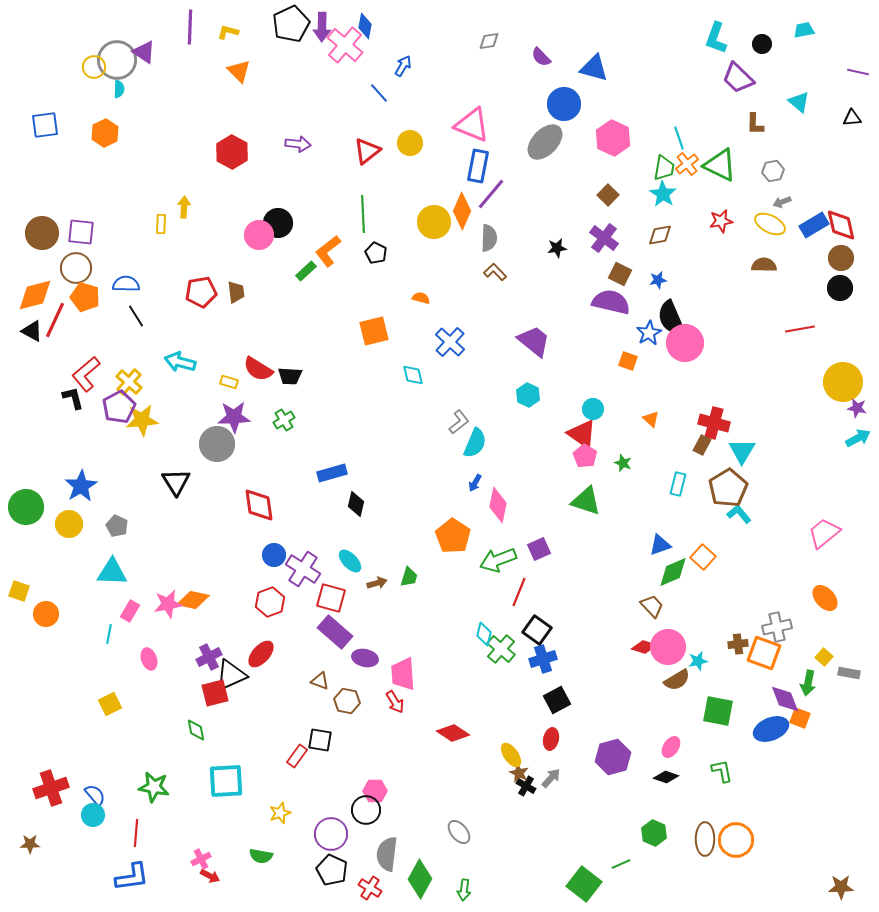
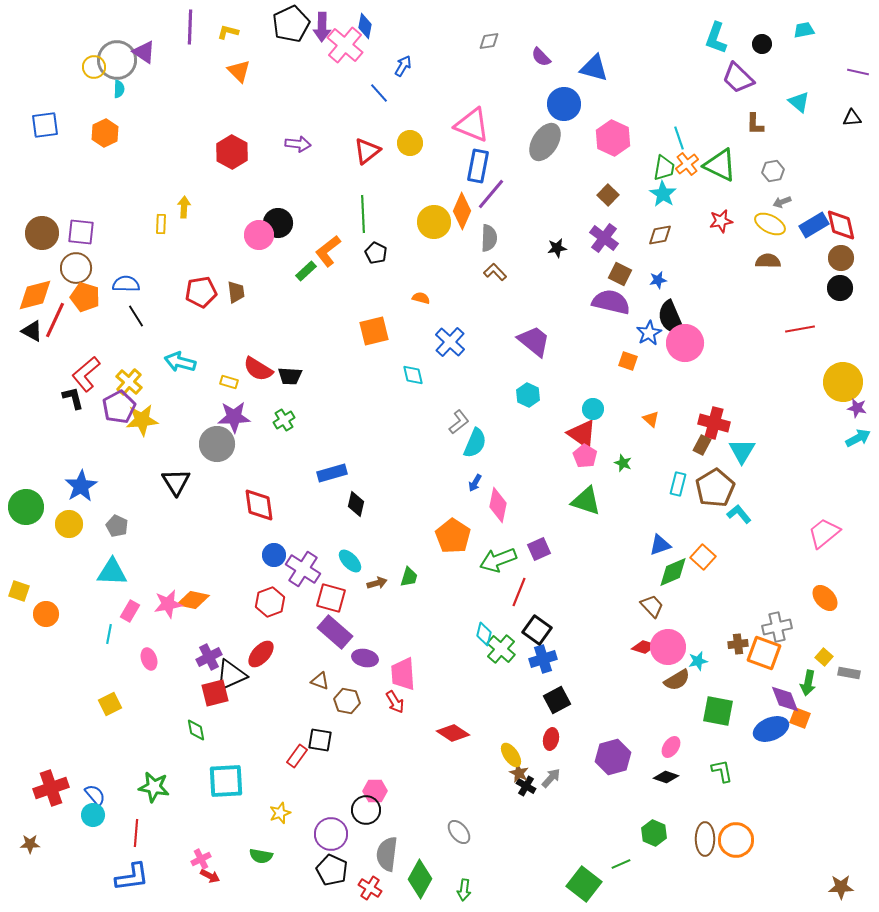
gray ellipse at (545, 142): rotated 12 degrees counterclockwise
brown semicircle at (764, 265): moved 4 px right, 4 px up
brown pentagon at (728, 488): moved 13 px left
